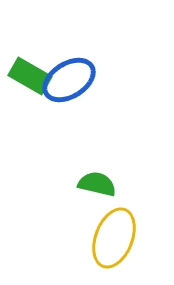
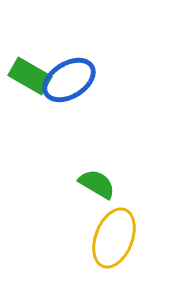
green semicircle: rotated 18 degrees clockwise
